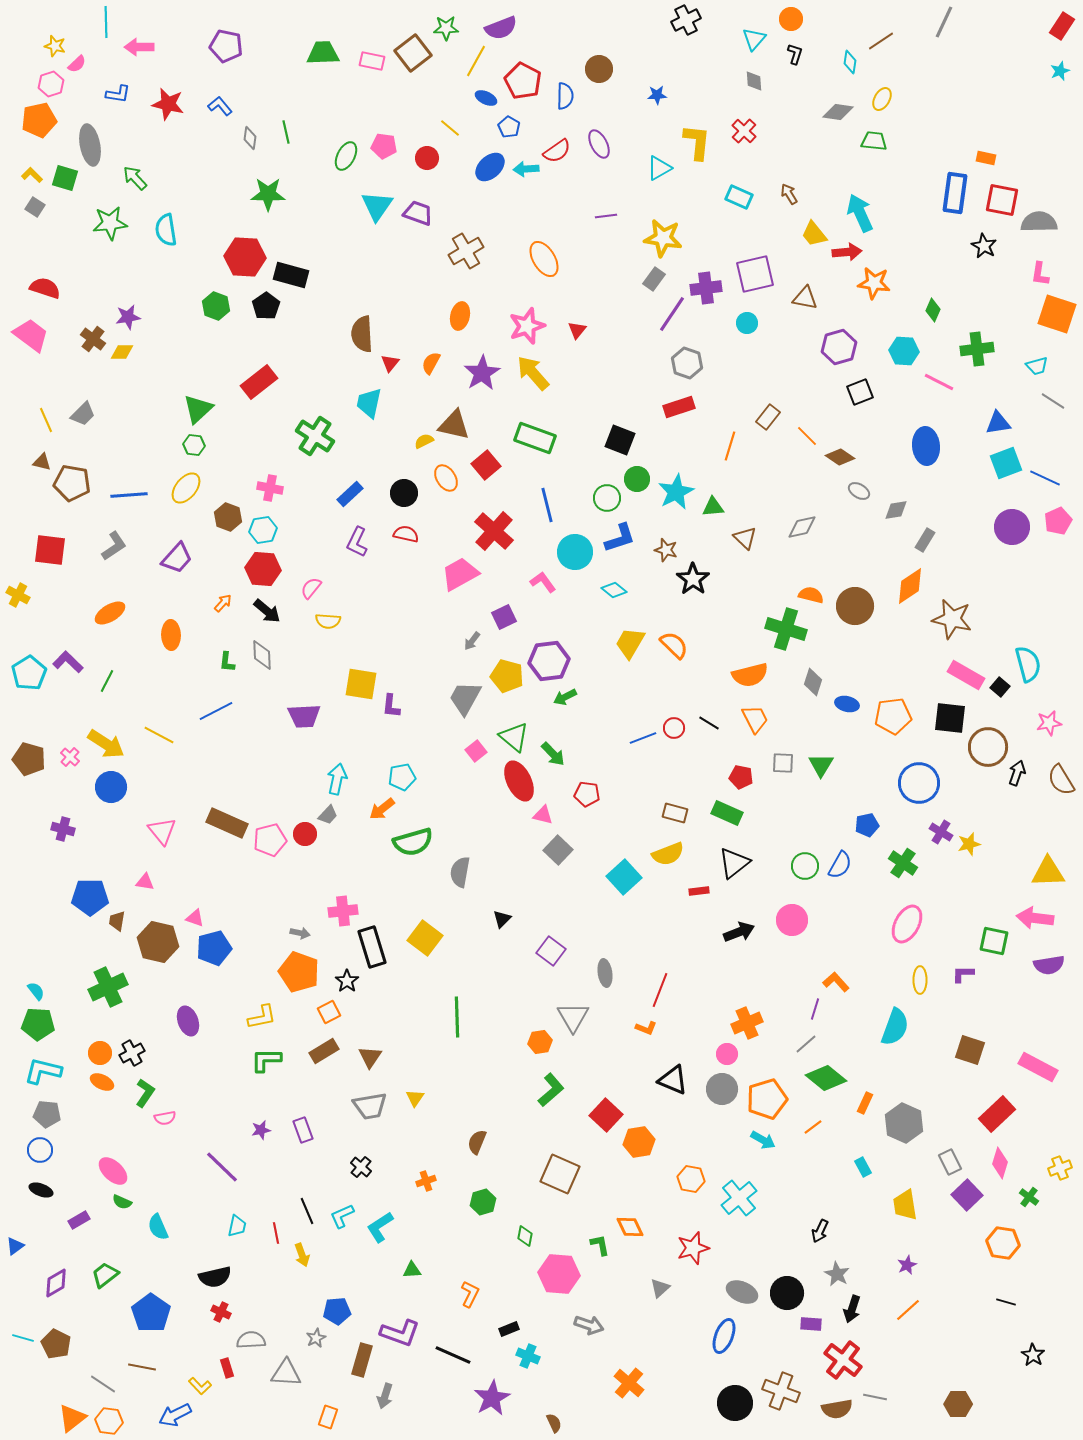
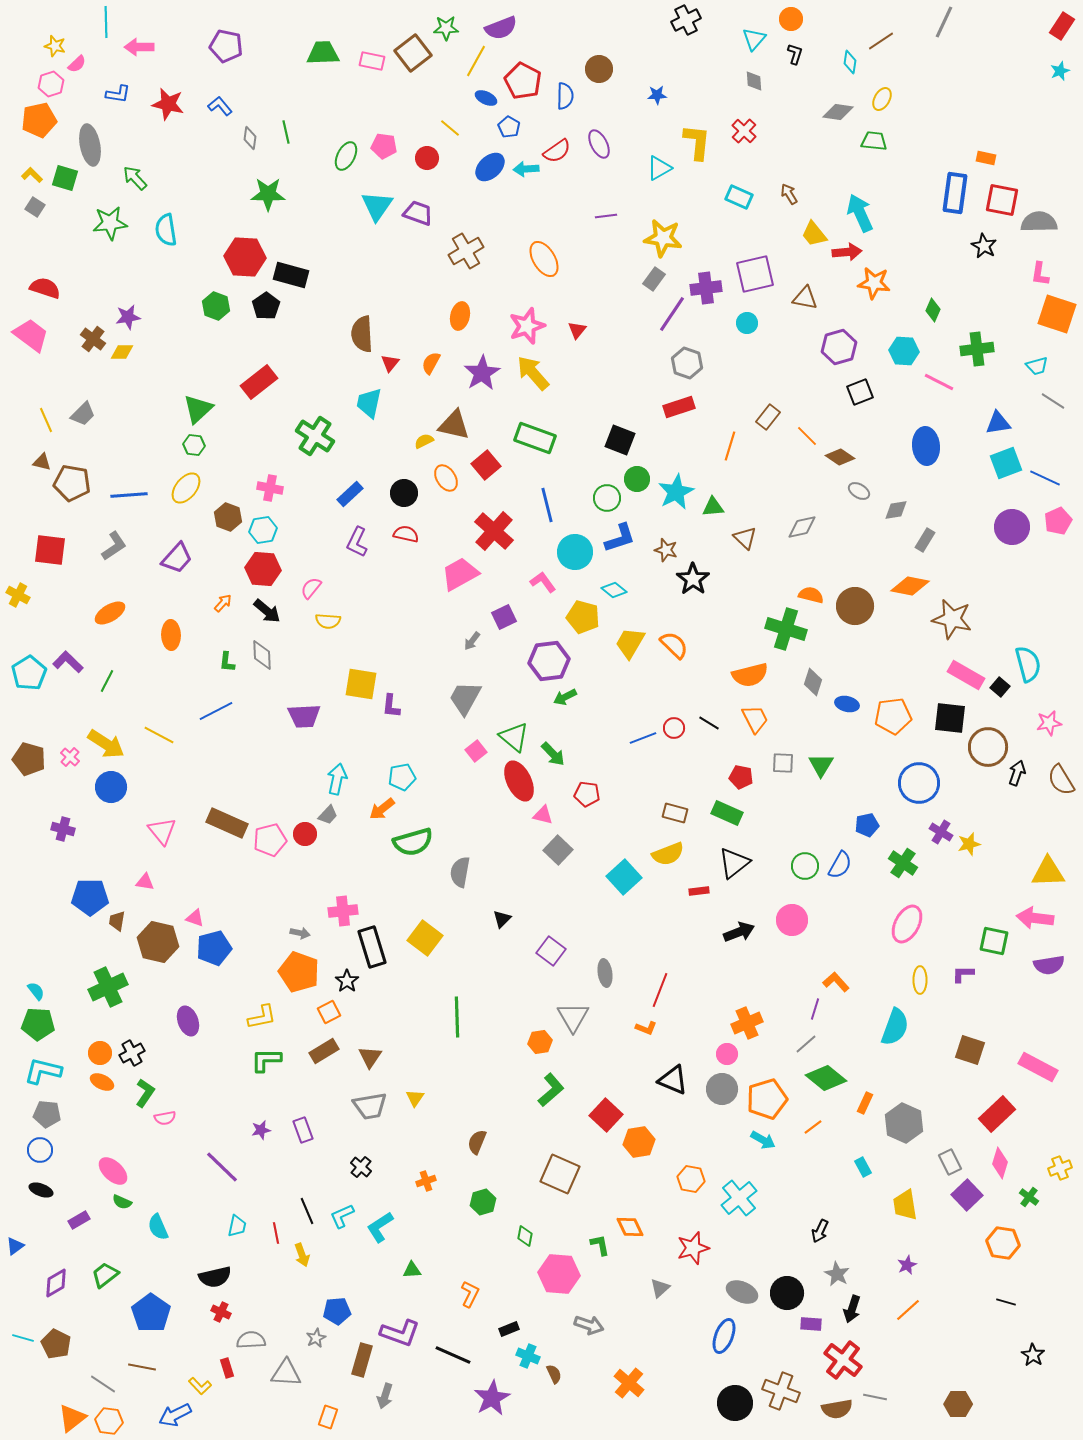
orange diamond at (910, 586): rotated 45 degrees clockwise
yellow pentagon at (507, 676): moved 76 px right, 59 px up
brown semicircle at (554, 1423): moved 49 px up
